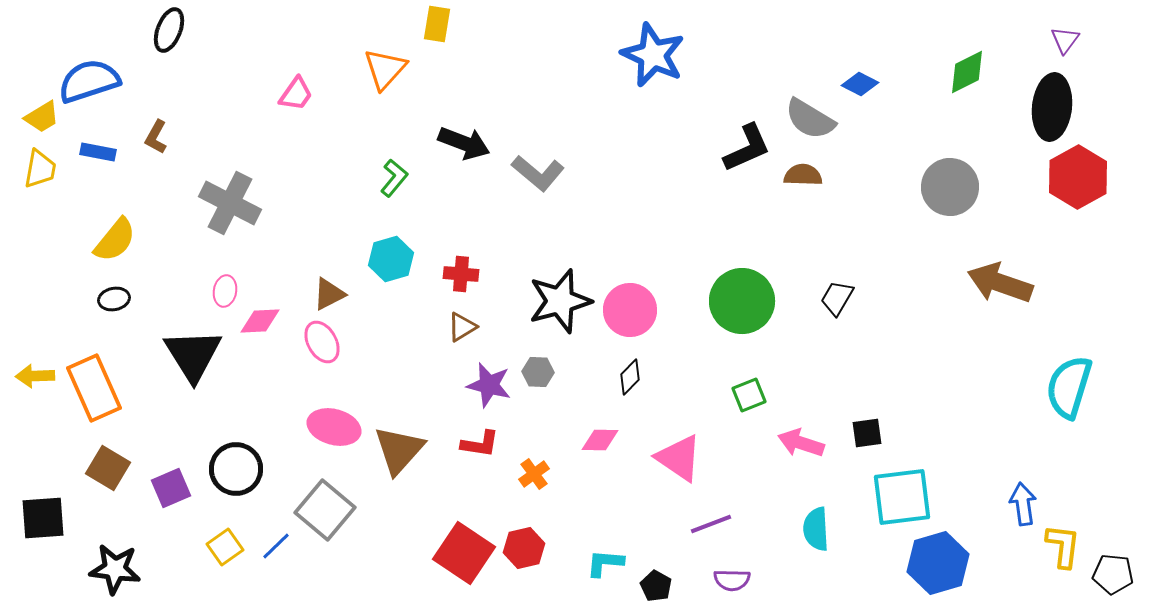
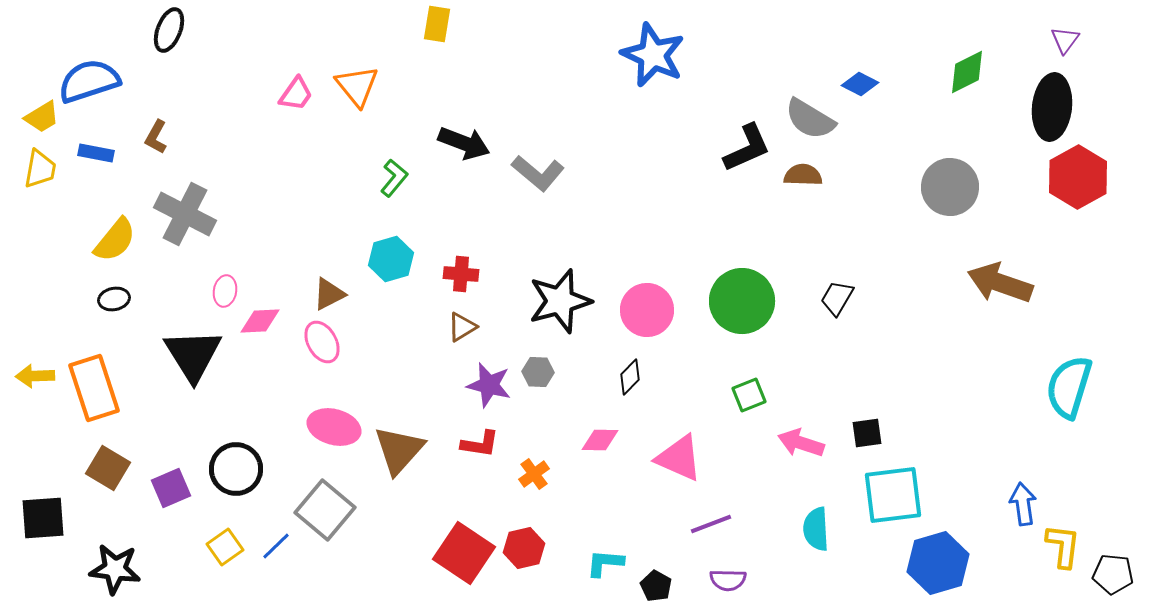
orange triangle at (385, 69): moved 28 px left, 17 px down; rotated 21 degrees counterclockwise
blue rectangle at (98, 152): moved 2 px left, 1 px down
gray cross at (230, 203): moved 45 px left, 11 px down
pink circle at (630, 310): moved 17 px right
orange rectangle at (94, 388): rotated 6 degrees clockwise
pink triangle at (679, 458): rotated 10 degrees counterclockwise
cyan square at (902, 497): moved 9 px left, 2 px up
purple semicircle at (732, 580): moved 4 px left
